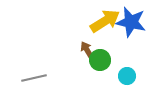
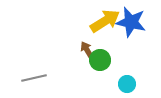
cyan circle: moved 8 px down
